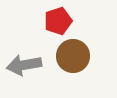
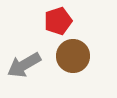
gray arrow: rotated 20 degrees counterclockwise
